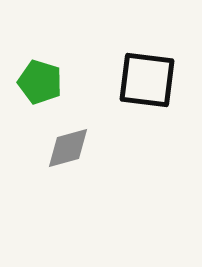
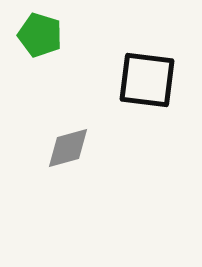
green pentagon: moved 47 px up
